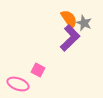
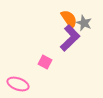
pink square: moved 7 px right, 8 px up
